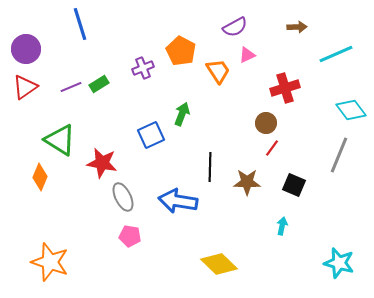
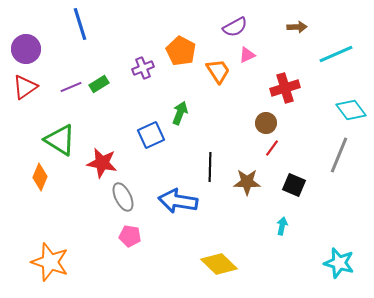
green arrow: moved 2 px left, 1 px up
